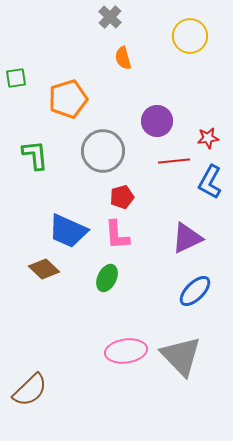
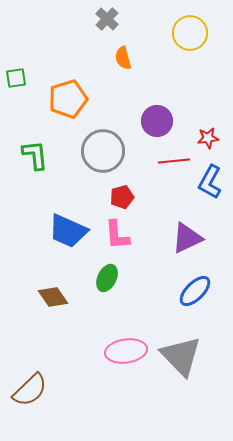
gray cross: moved 3 px left, 2 px down
yellow circle: moved 3 px up
brown diamond: moved 9 px right, 28 px down; rotated 12 degrees clockwise
